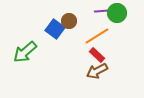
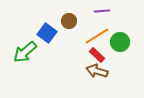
green circle: moved 3 px right, 29 px down
blue square: moved 8 px left, 4 px down
brown arrow: rotated 45 degrees clockwise
